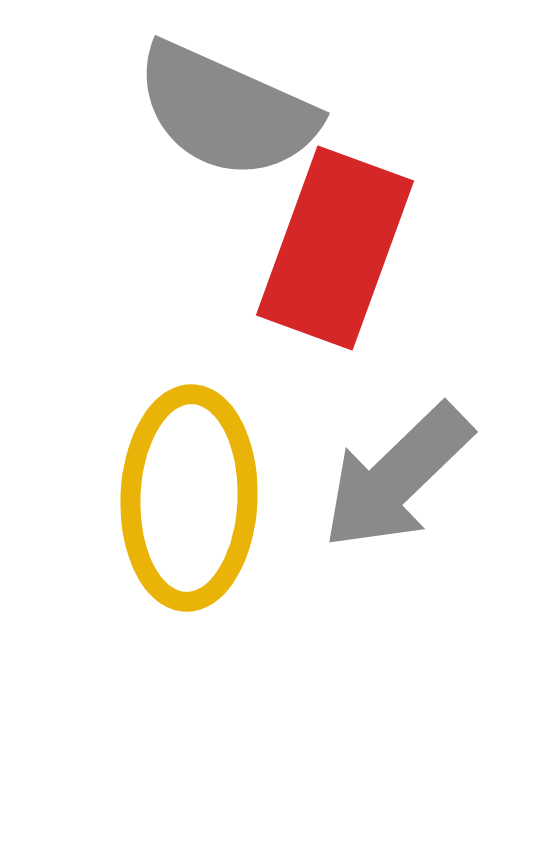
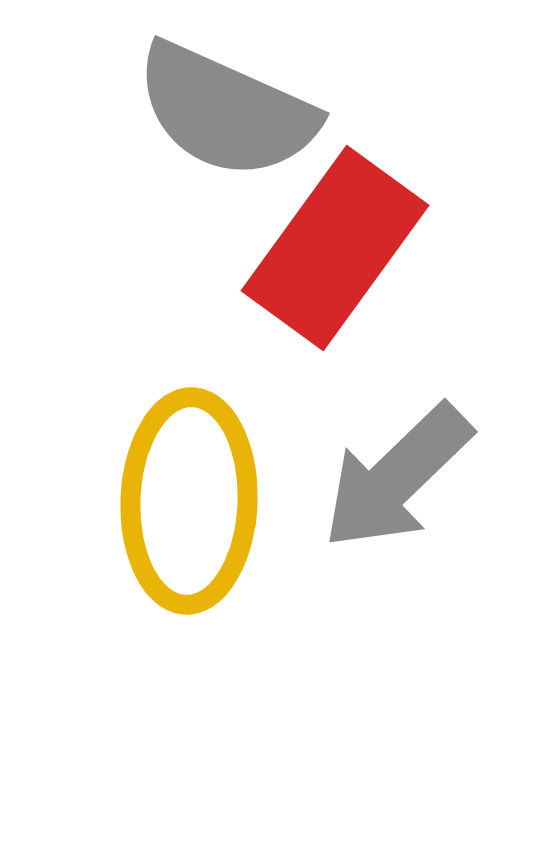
red rectangle: rotated 16 degrees clockwise
yellow ellipse: moved 3 px down
